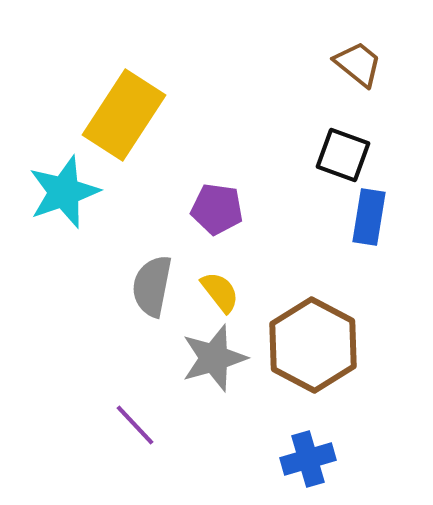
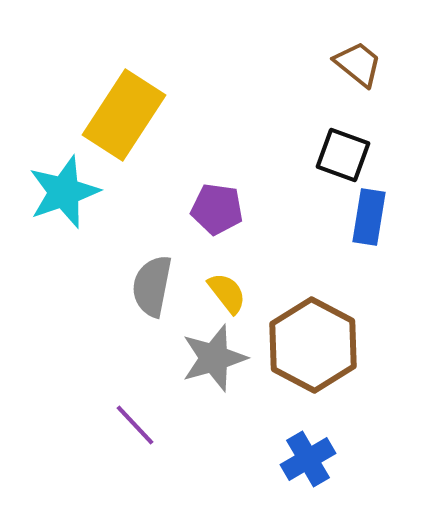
yellow semicircle: moved 7 px right, 1 px down
blue cross: rotated 14 degrees counterclockwise
